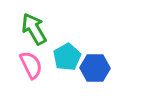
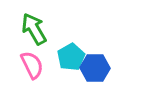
cyan pentagon: moved 4 px right
pink semicircle: moved 1 px right
